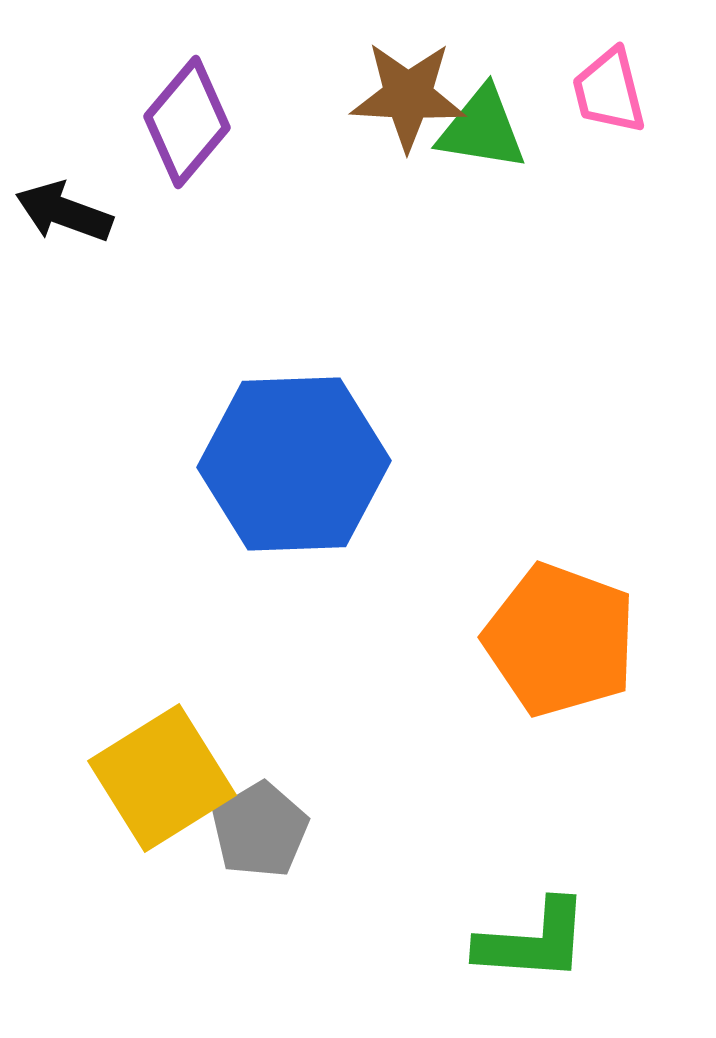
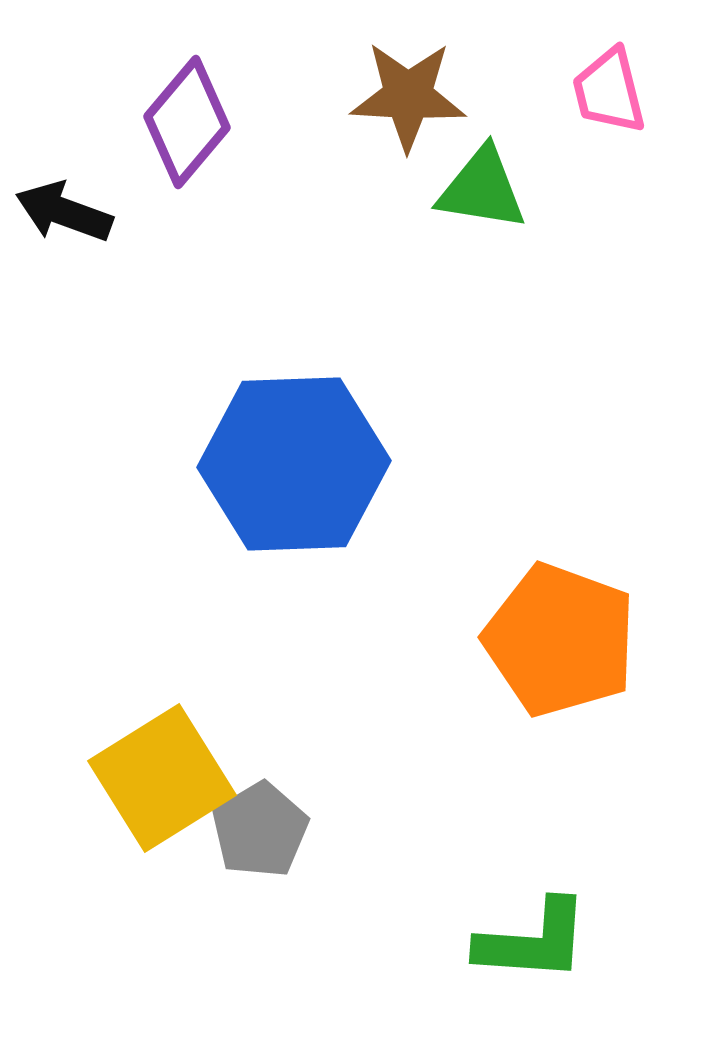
green triangle: moved 60 px down
